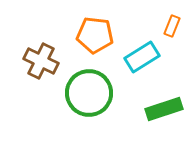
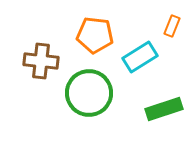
cyan rectangle: moved 2 px left
brown cross: rotated 20 degrees counterclockwise
